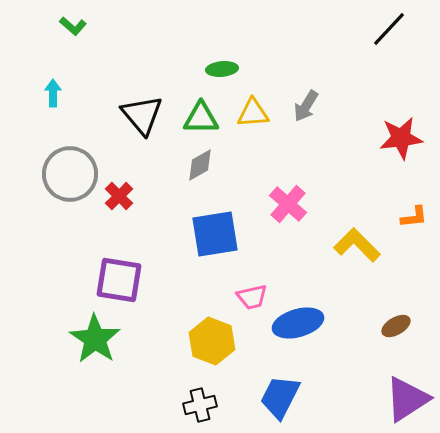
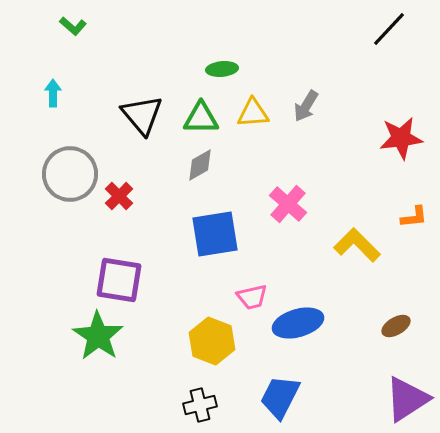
green star: moved 3 px right, 3 px up
